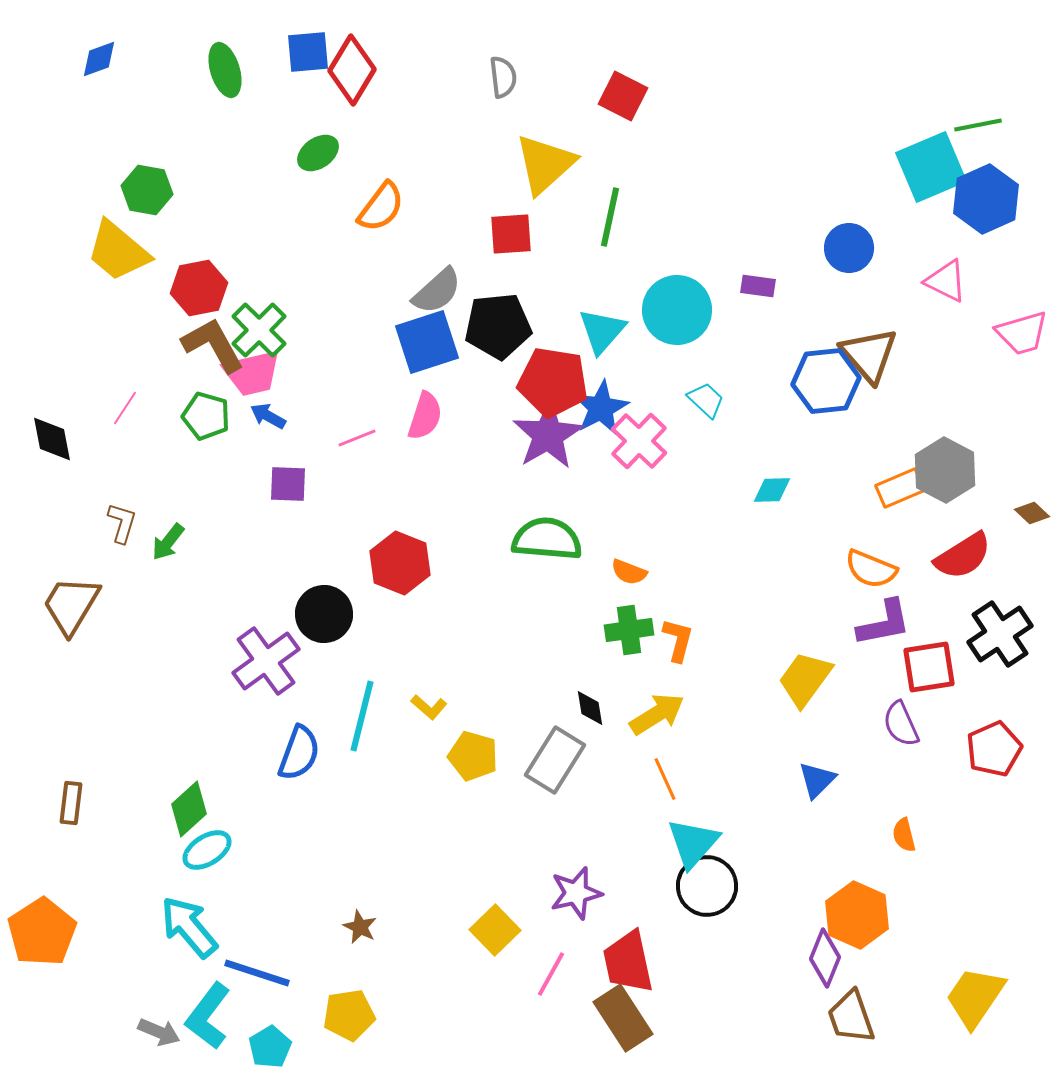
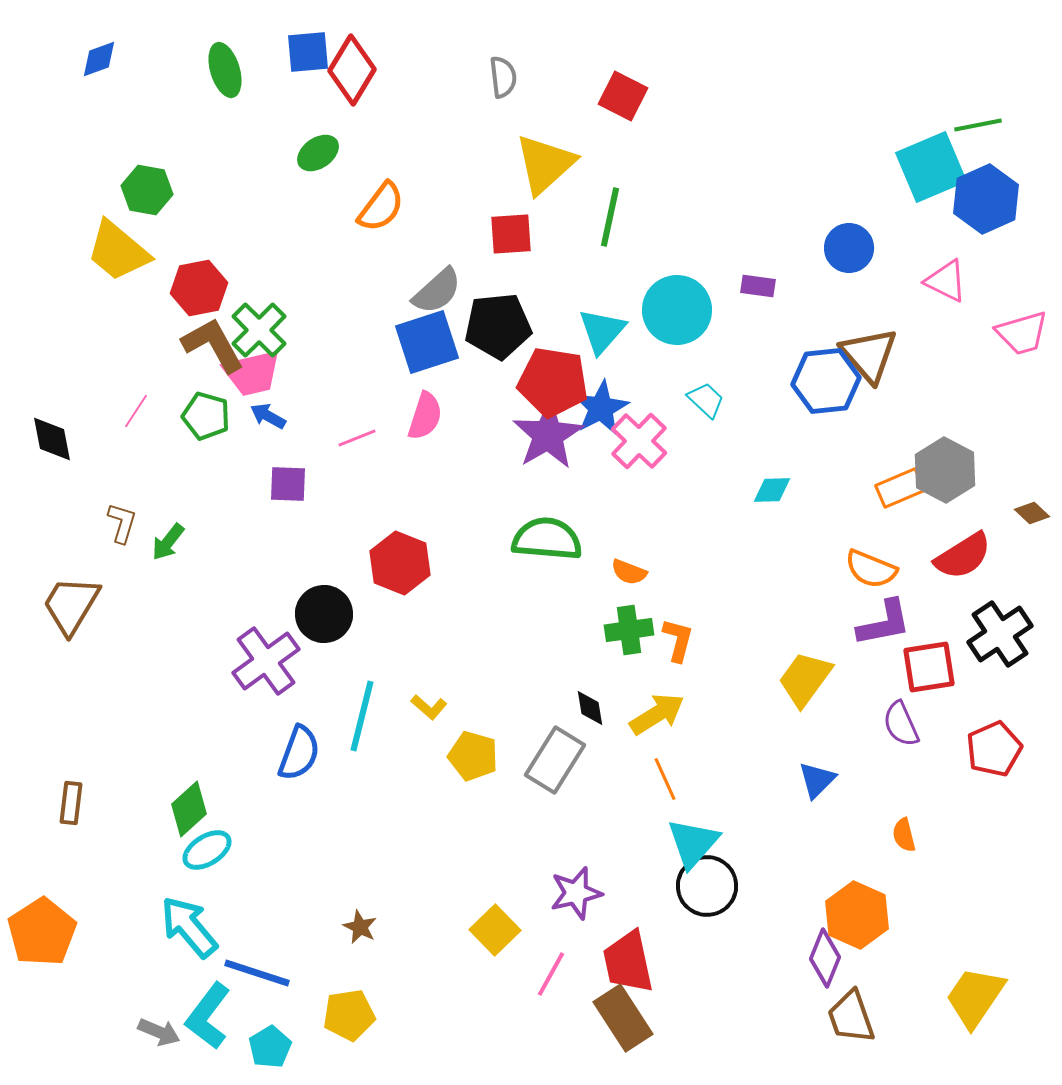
pink line at (125, 408): moved 11 px right, 3 px down
